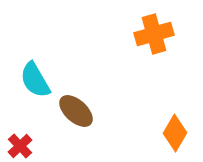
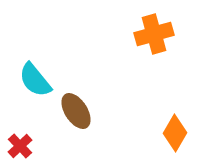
cyan semicircle: rotated 9 degrees counterclockwise
brown ellipse: rotated 15 degrees clockwise
